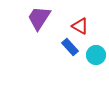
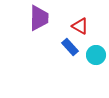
purple trapezoid: rotated 148 degrees clockwise
